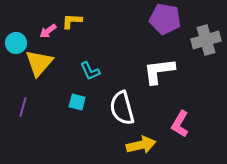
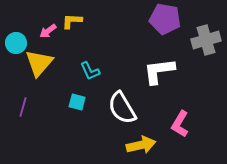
white semicircle: rotated 16 degrees counterclockwise
